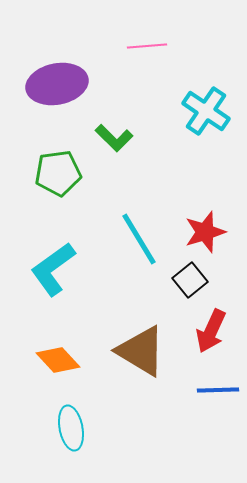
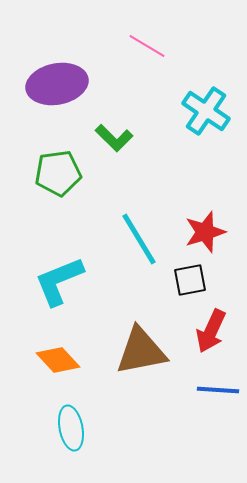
pink line: rotated 36 degrees clockwise
cyan L-shape: moved 6 px right, 12 px down; rotated 14 degrees clockwise
black square: rotated 28 degrees clockwise
brown triangle: rotated 42 degrees counterclockwise
blue line: rotated 6 degrees clockwise
